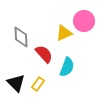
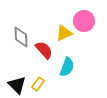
red semicircle: moved 4 px up
black triangle: moved 1 px right, 2 px down
